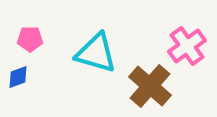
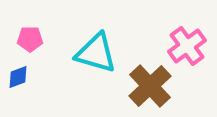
brown cross: rotated 6 degrees clockwise
